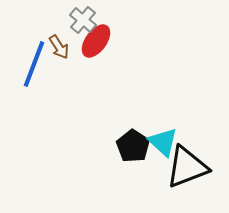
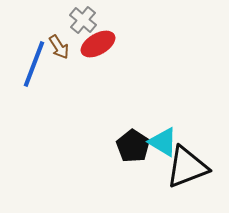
red ellipse: moved 2 px right, 3 px down; rotated 24 degrees clockwise
cyan triangle: rotated 12 degrees counterclockwise
